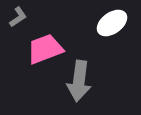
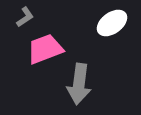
gray L-shape: moved 7 px right
gray arrow: moved 3 px down
